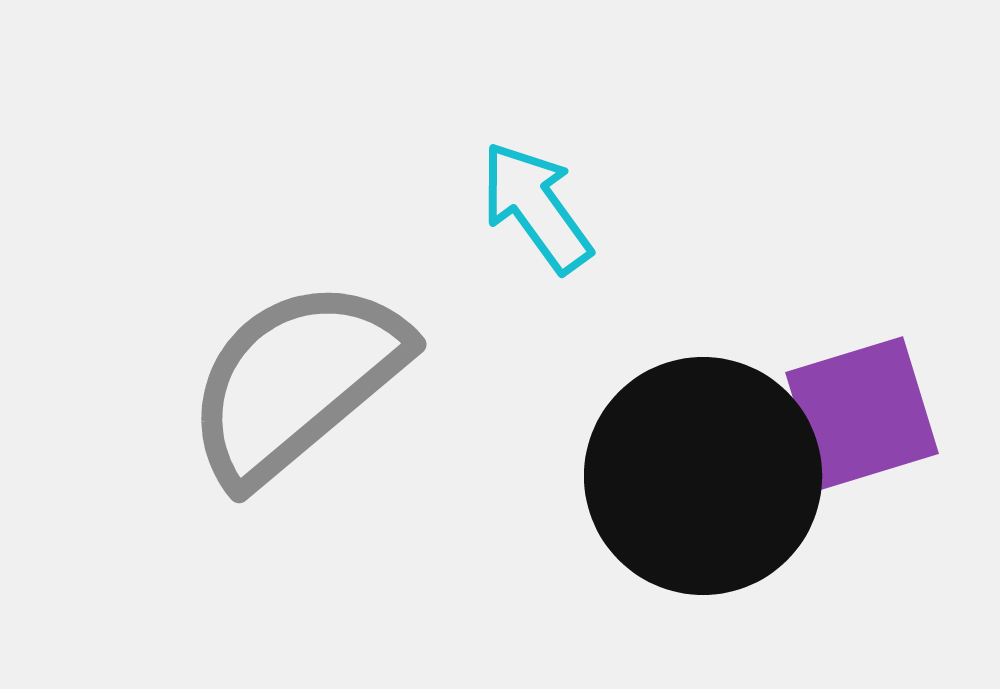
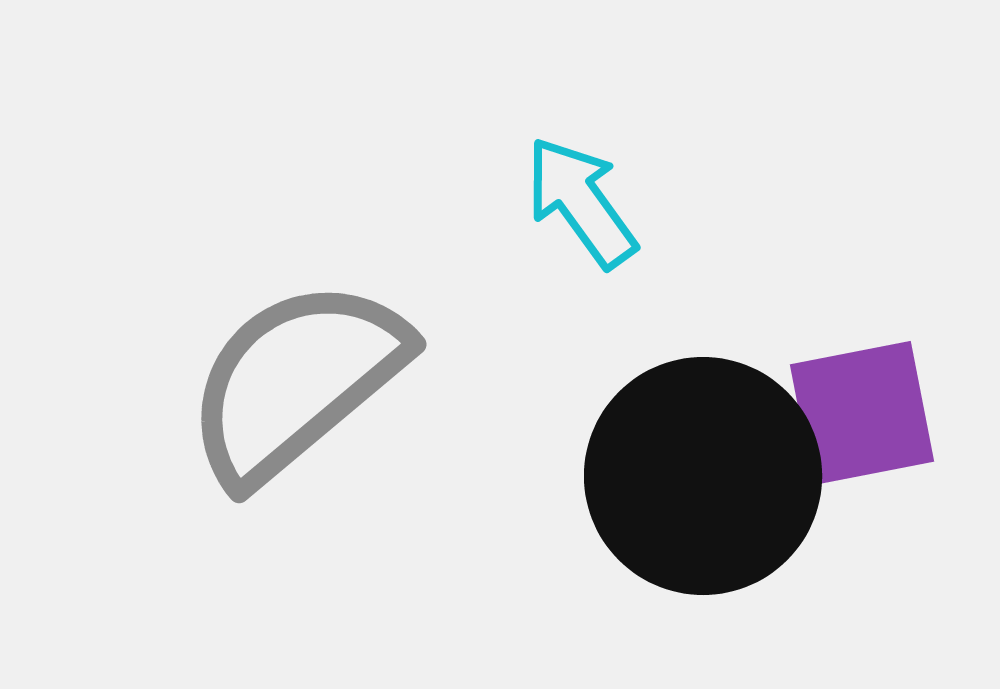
cyan arrow: moved 45 px right, 5 px up
purple square: rotated 6 degrees clockwise
